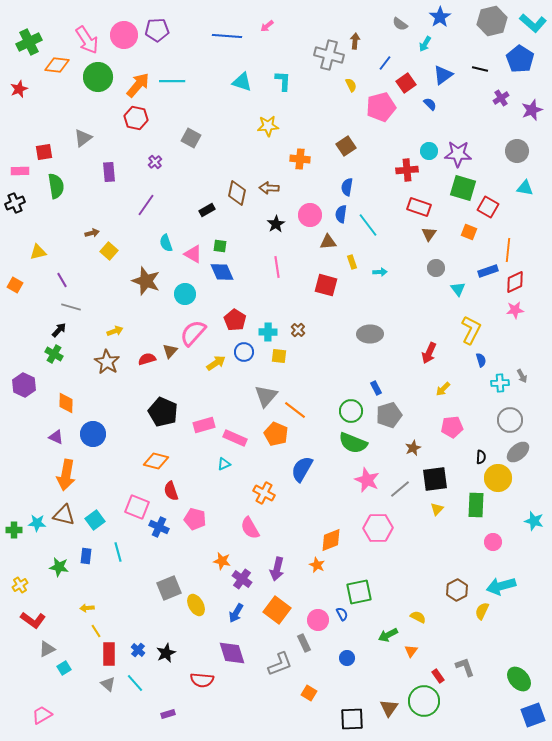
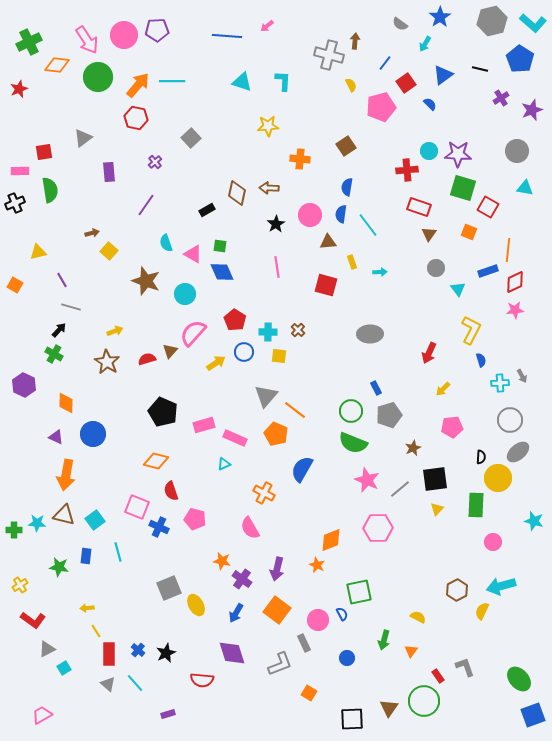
gray square at (191, 138): rotated 18 degrees clockwise
green semicircle at (56, 186): moved 6 px left, 4 px down
green arrow at (388, 635): moved 4 px left, 5 px down; rotated 48 degrees counterclockwise
